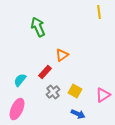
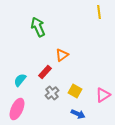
gray cross: moved 1 px left, 1 px down
